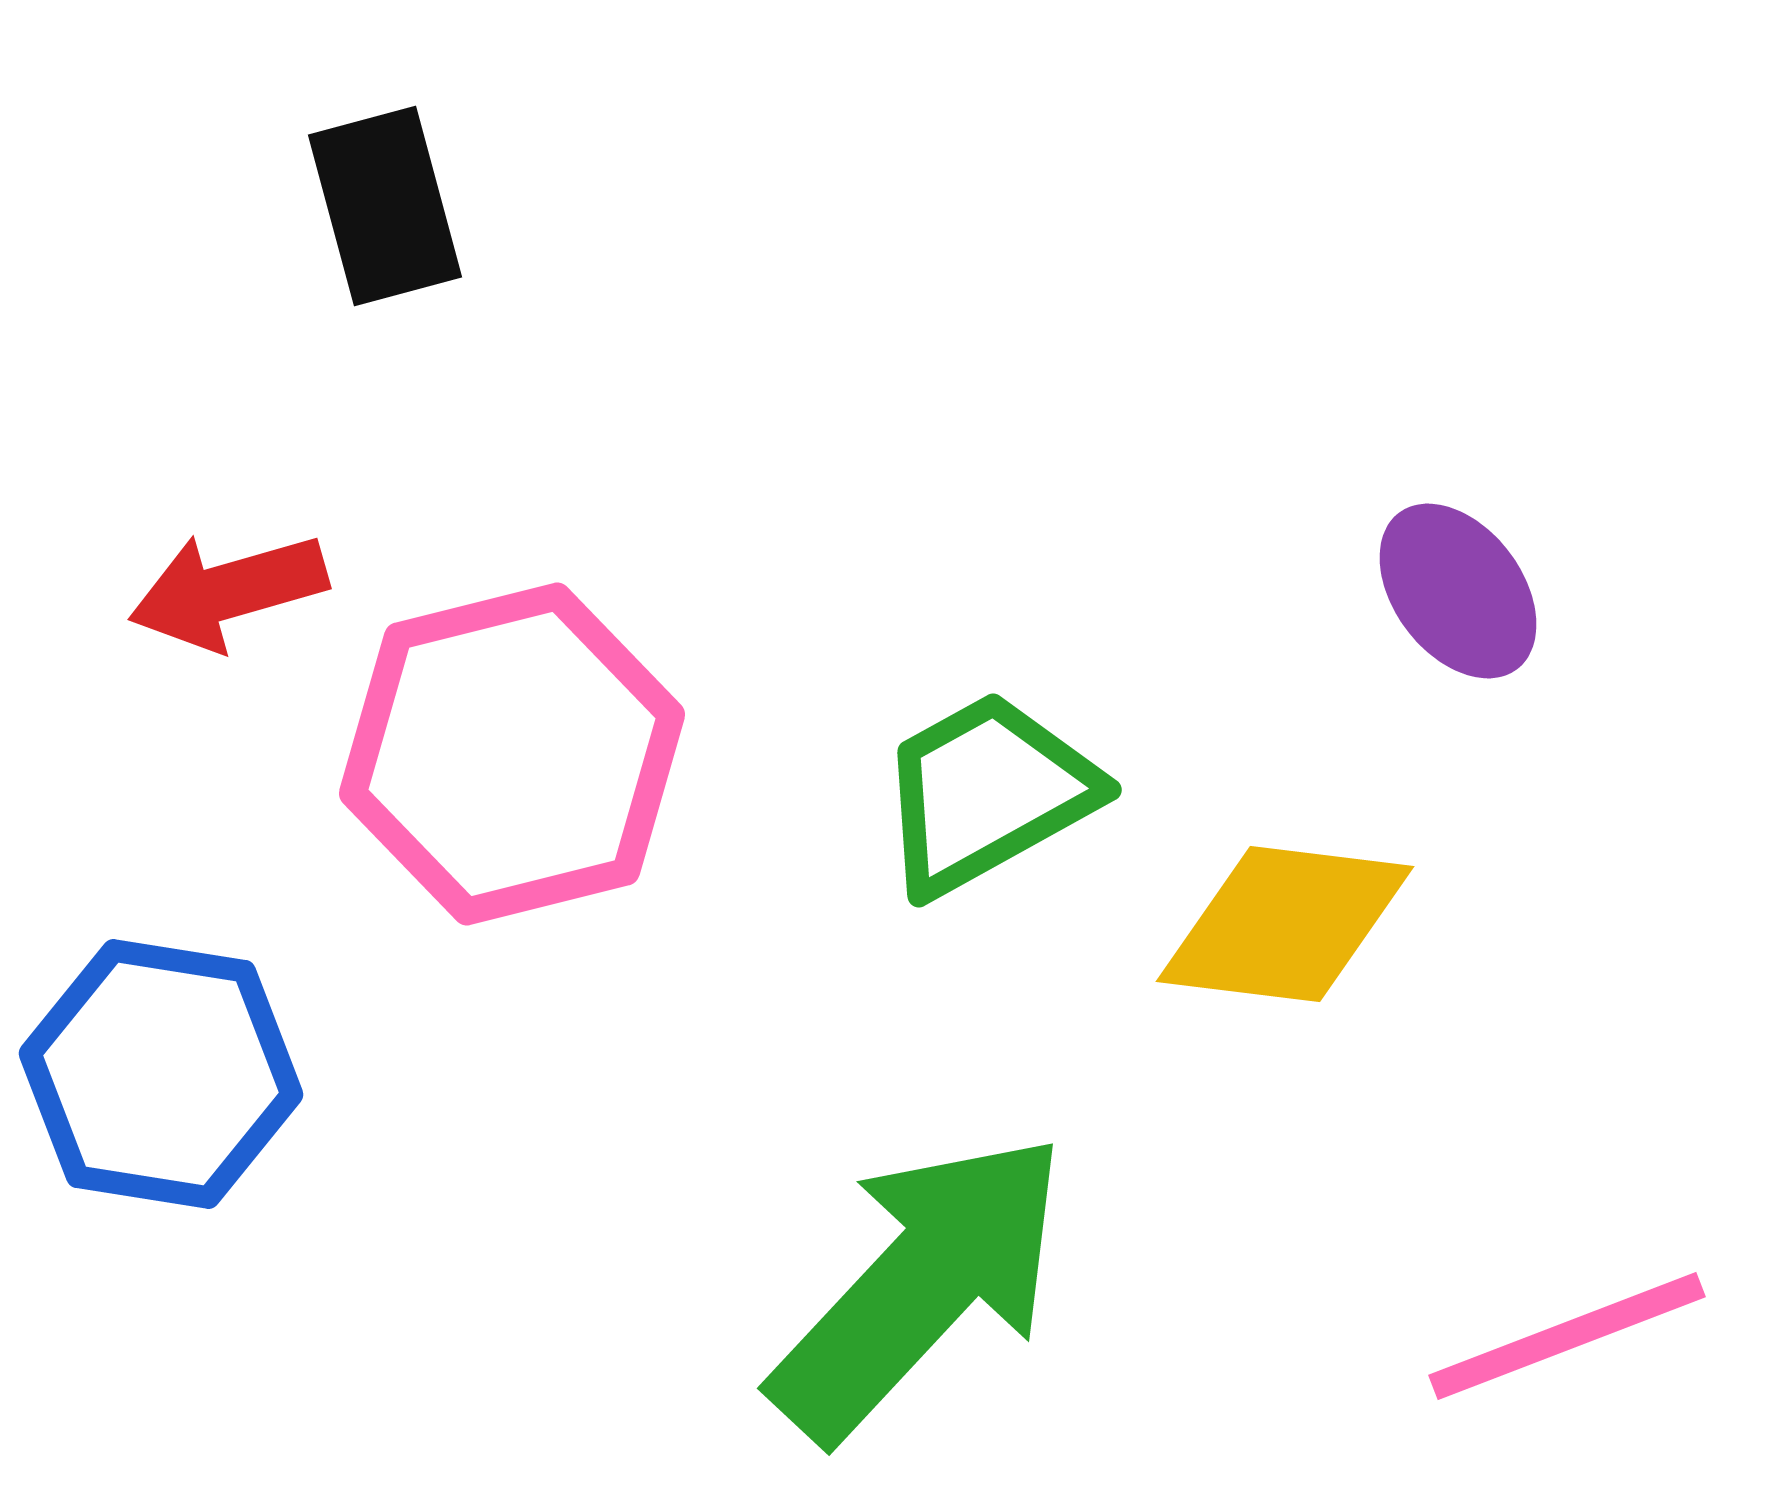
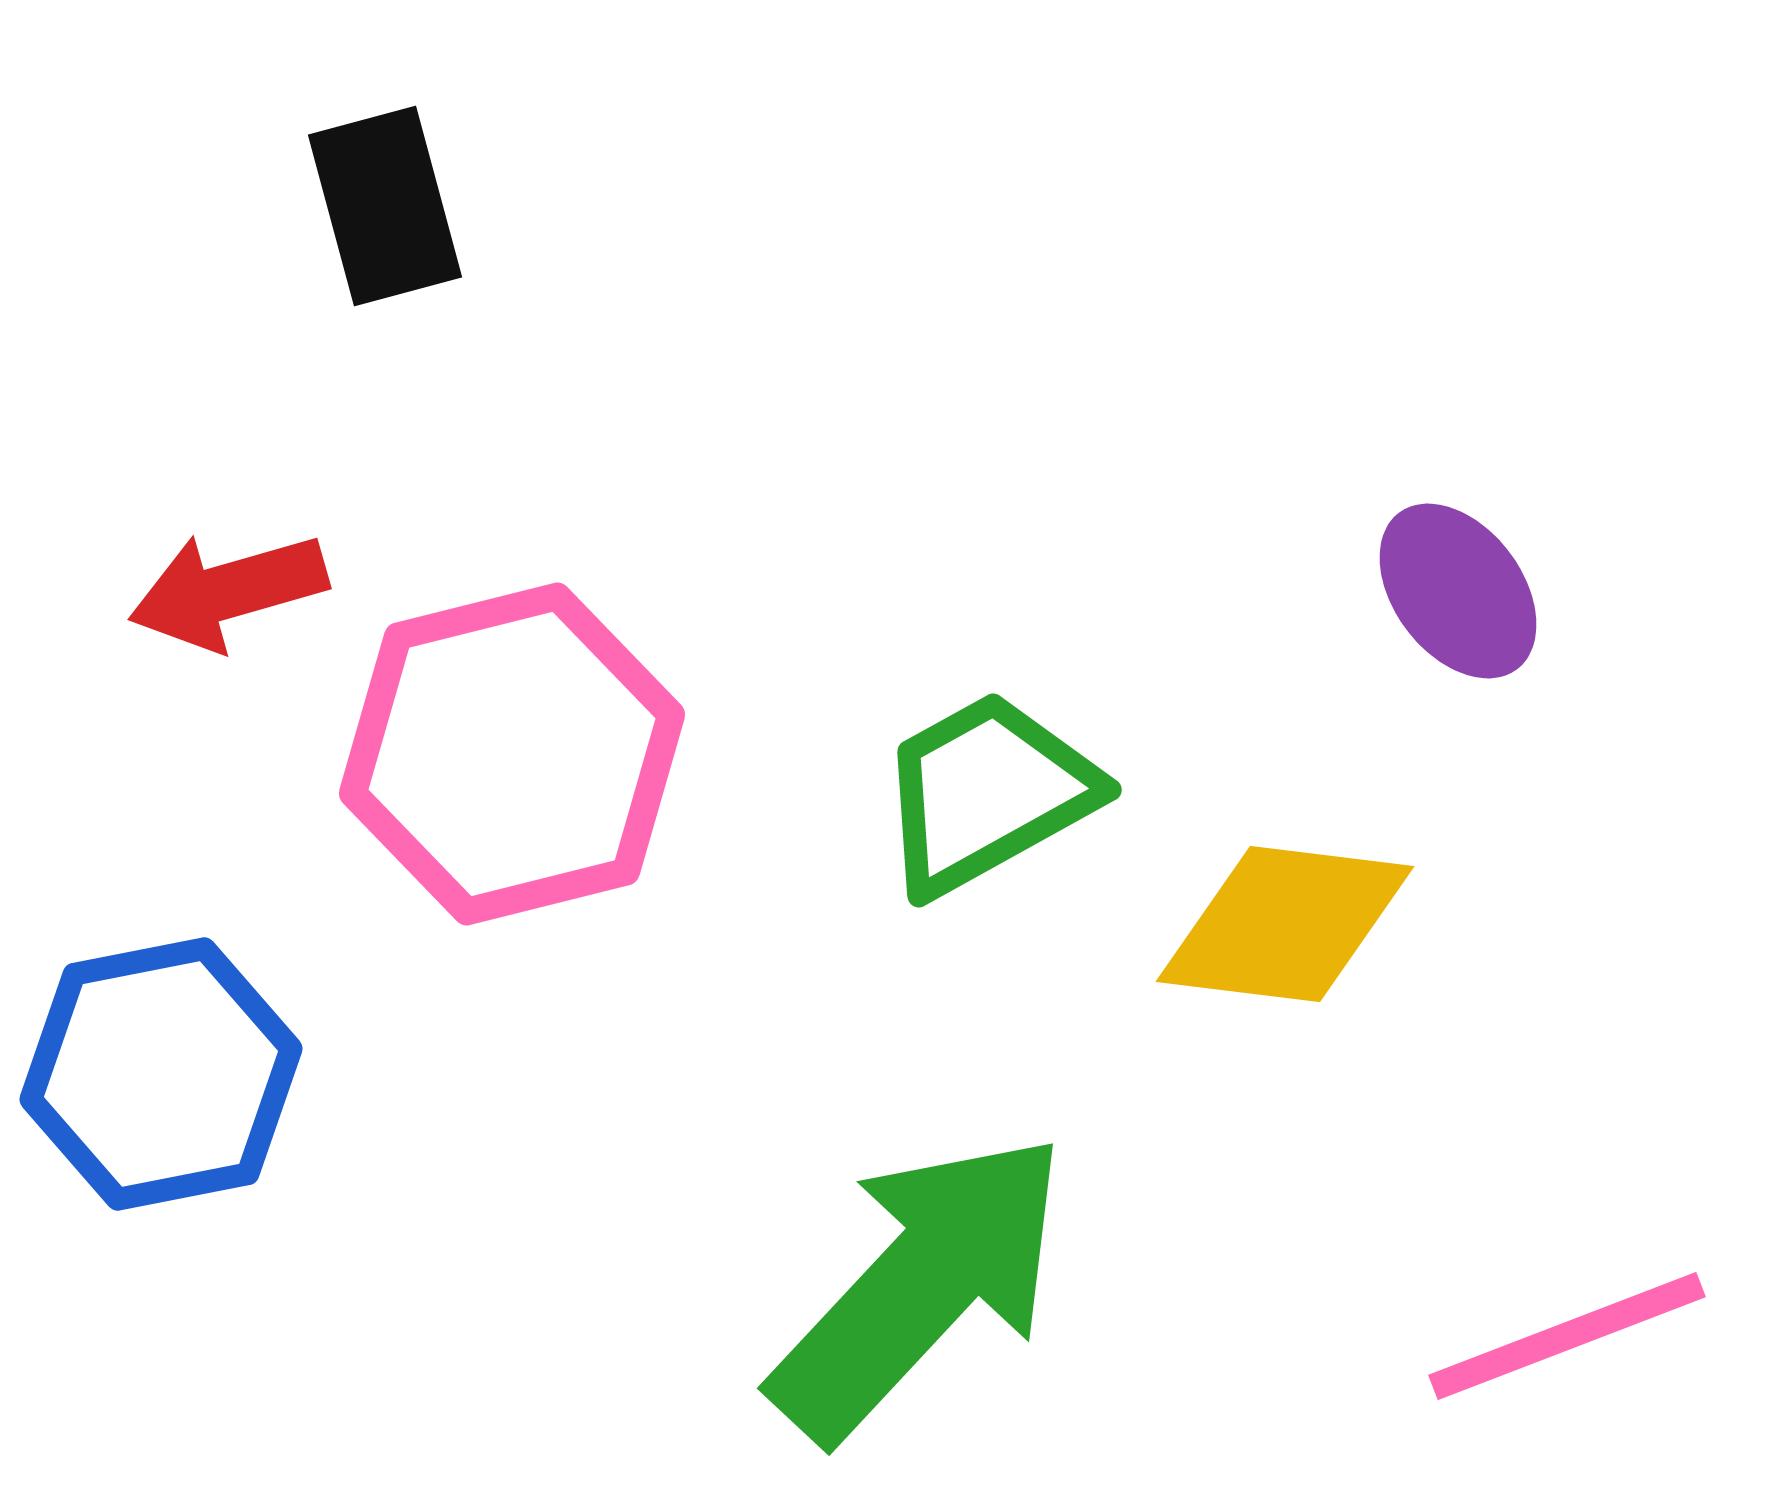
blue hexagon: rotated 20 degrees counterclockwise
